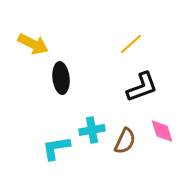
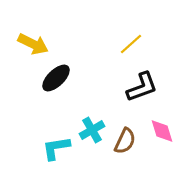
black ellipse: moved 5 px left; rotated 52 degrees clockwise
cyan cross: rotated 20 degrees counterclockwise
